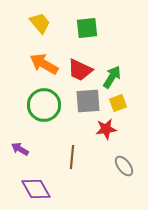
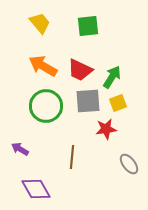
green square: moved 1 px right, 2 px up
orange arrow: moved 1 px left, 2 px down
green circle: moved 2 px right, 1 px down
gray ellipse: moved 5 px right, 2 px up
